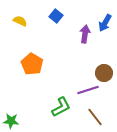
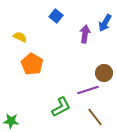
yellow semicircle: moved 16 px down
